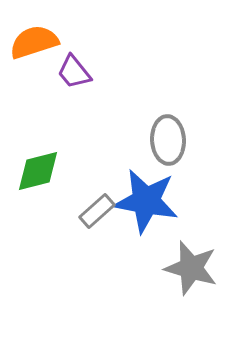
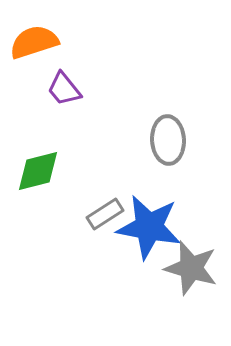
purple trapezoid: moved 10 px left, 17 px down
blue star: moved 3 px right, 26 px down
gray rectangle: moved 8 px right, 3 px down; rotated 9 degrees clockwise
